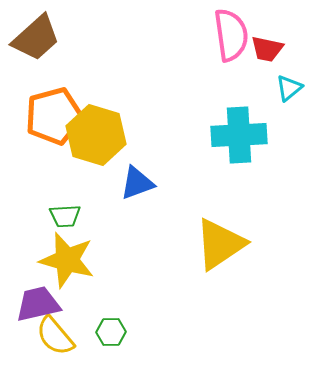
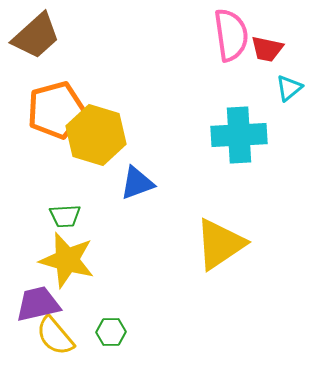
brown trapezoid: moved 2 px up
orange pentagon: moved 2 px right, 6 px up
